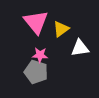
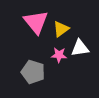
pink star: moved 19 px right
gray pentagon: moved 3 px left
